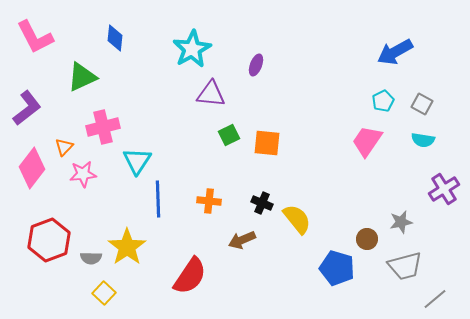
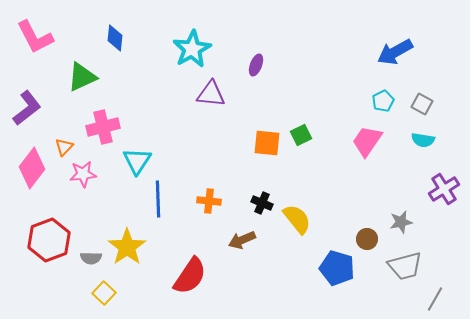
green square: moved 72 px right
gray line: rotated 20 degrees counterclockwise
